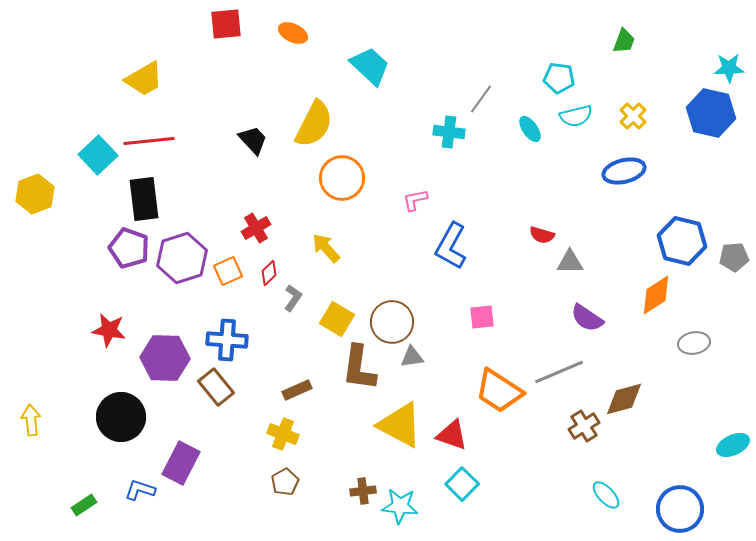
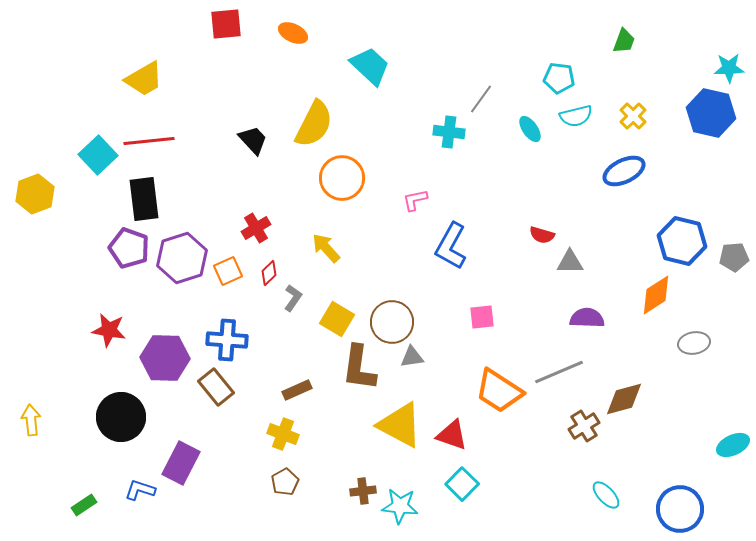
blue ellipse at (624, 171): rotated 12 degrees counterclockwise
purple semicircle at (587, 318): rotated 148 degrees clockwise
